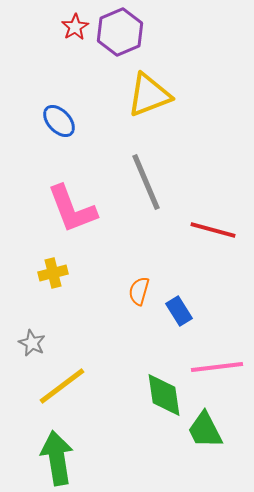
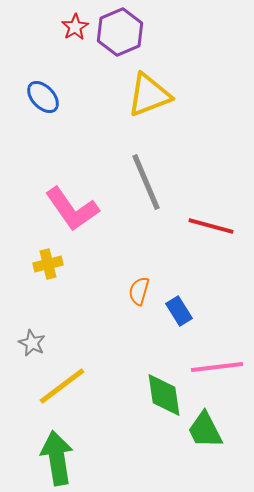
blue ellipse: moved 16 px left, 24 px up
pink L-shape: rotated 14 degrees counterclockwise
red line: moved 2 px left, 4 px up
yellow cross: moved 5 px left, 9 px up
